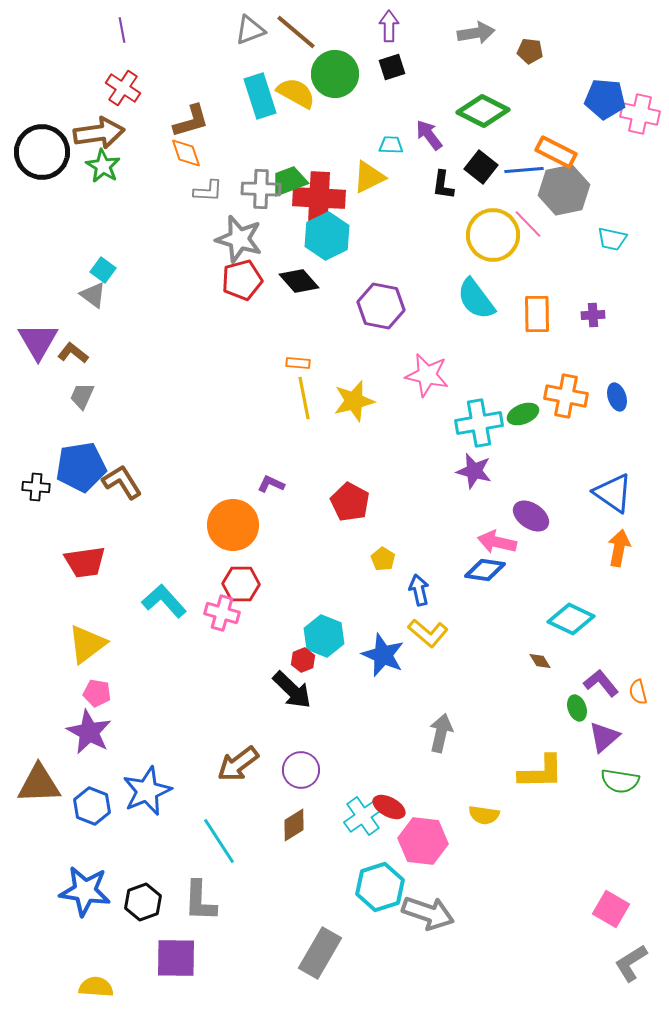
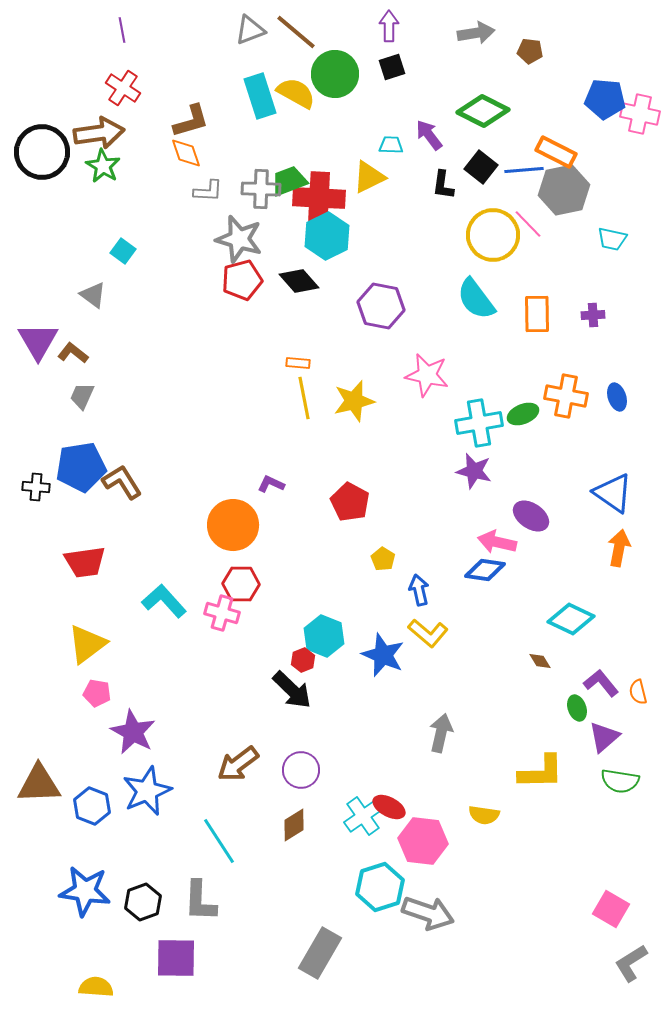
cyan square at (103, 270): moved 20 px right, 19 px up
purple star at (89, 732): moved 44 px right
